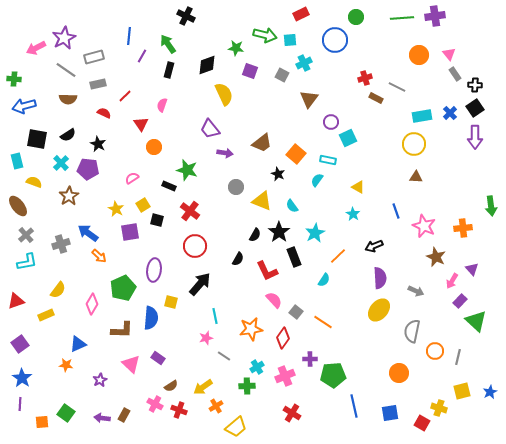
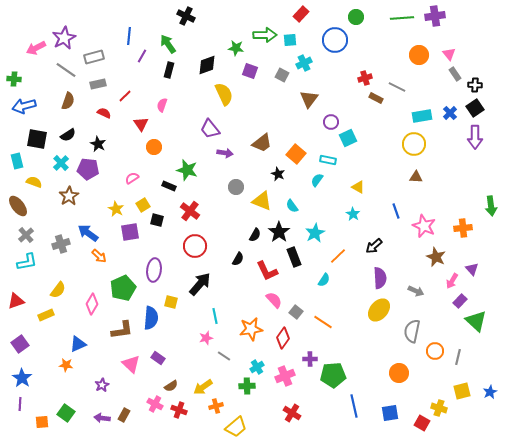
red rectangle at (301, 14): rotated 21 degrees counterclockwise
green arrow at (265, 35): rotated 15 degrees counterclockwise
brown semicircle at (68, 99): moved 2 px down; rotated 72 degrees counterclockwise
black arrow at (374, 246): rotated 18 degrees counterclockwise
brown L-shape at (122, 330): rotated 10 degrees counterclockwise
purple star at (100, 380): moved 2 px right, 5 px down
orange cross at (216, 406): rotated 16 degrees clockwise
